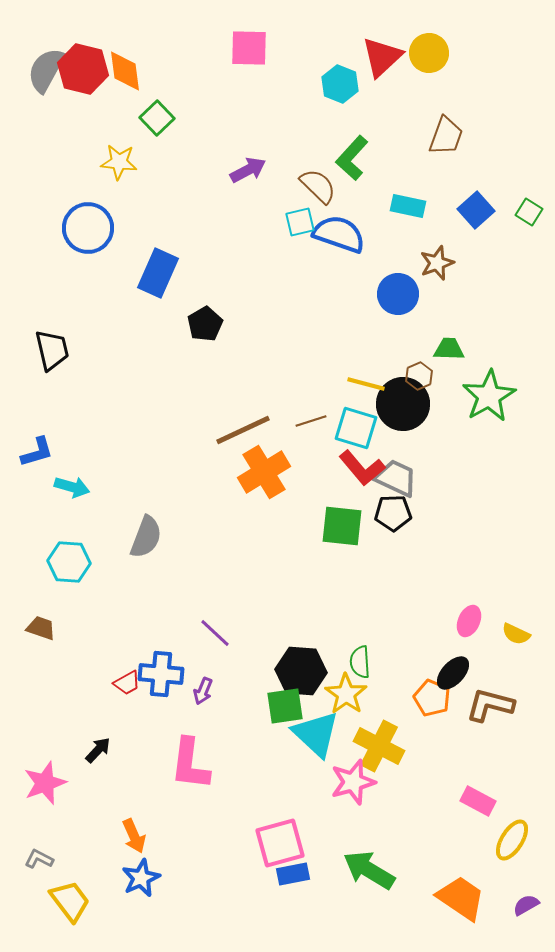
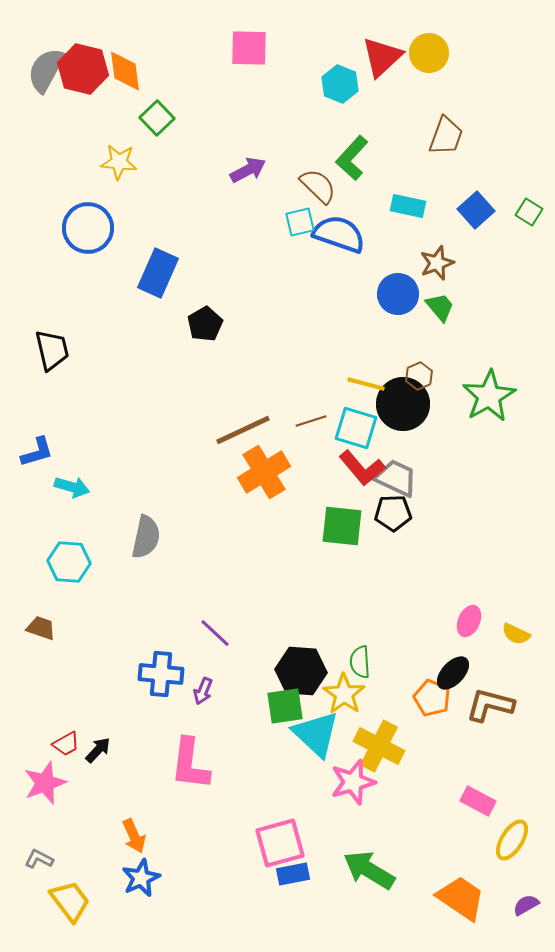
green trapezoid at (449, 349): moved 9 px left, 42 px up; rotated 48 degrees clockwise
gray semicircle at (146, 537): rotated 9 degrees counterclockwise
red trapezoid at (127, 683): moved 61 px left, 61 px down
yellow star at (346, 694): moved 2 px left
